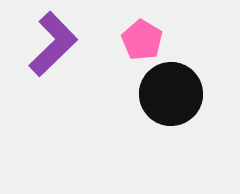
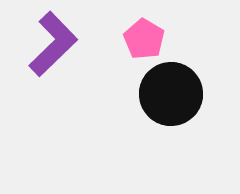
pink pentagon: moved 2 px right, 1 px up
